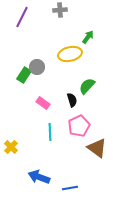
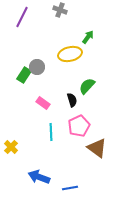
gray cross: rotated 24 degrees clockwise
cyan line: moved 1 px right
